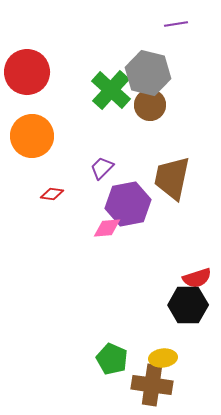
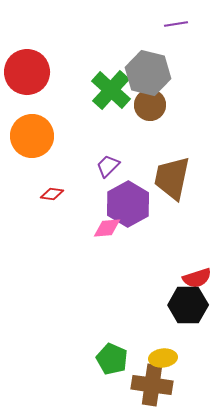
purple trapezoid: moved 6 px right, 2 px up
purple hexagon: rotated 18 degrees counterclockwise
